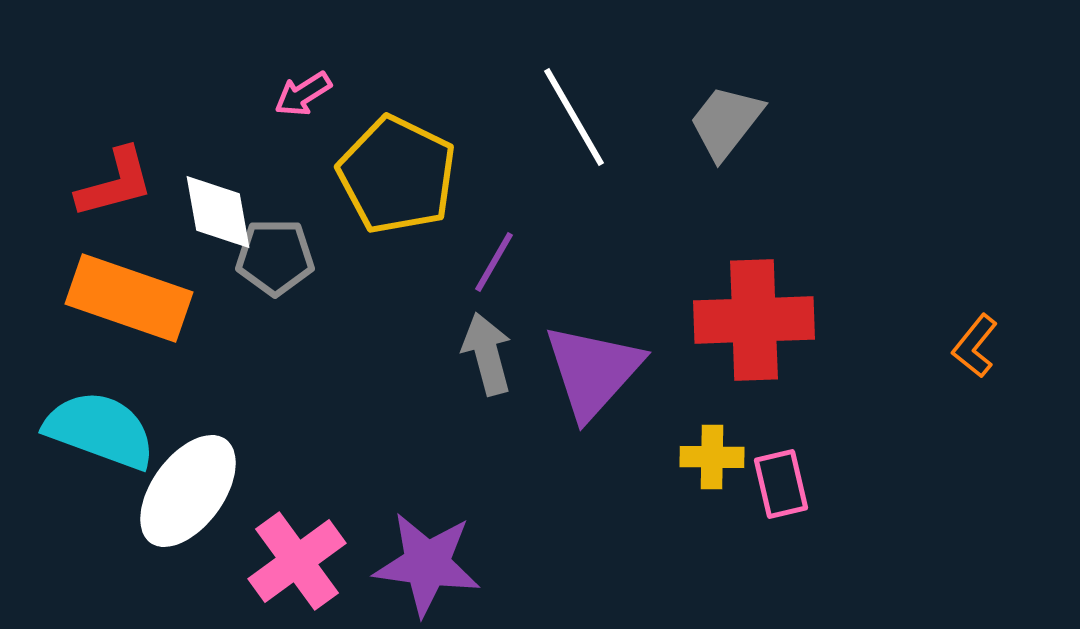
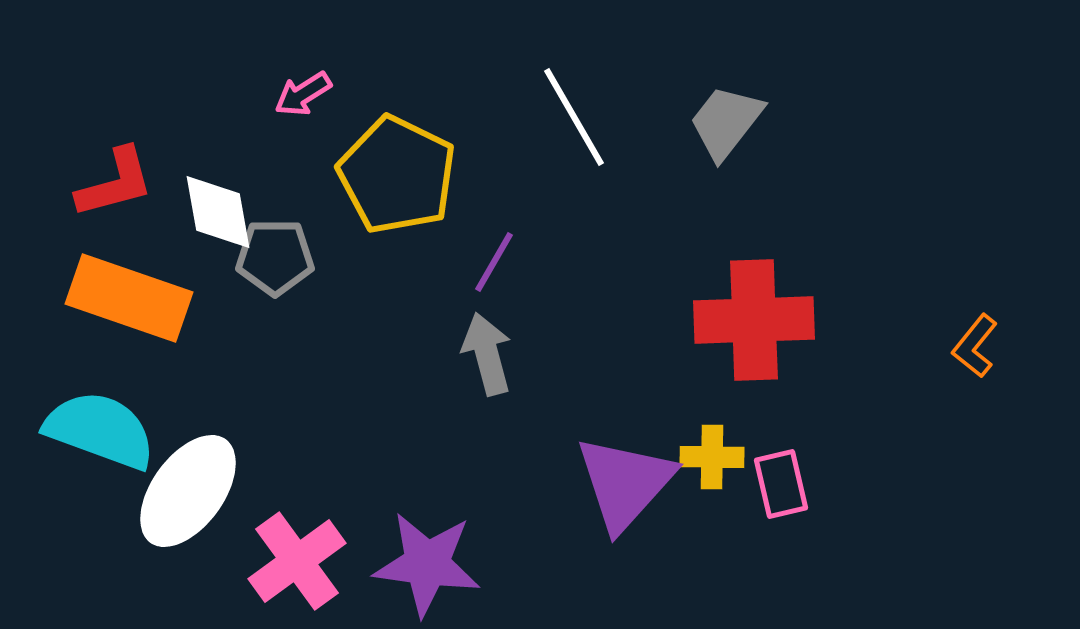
purple triangle: moved 32 px right, 112 px down
